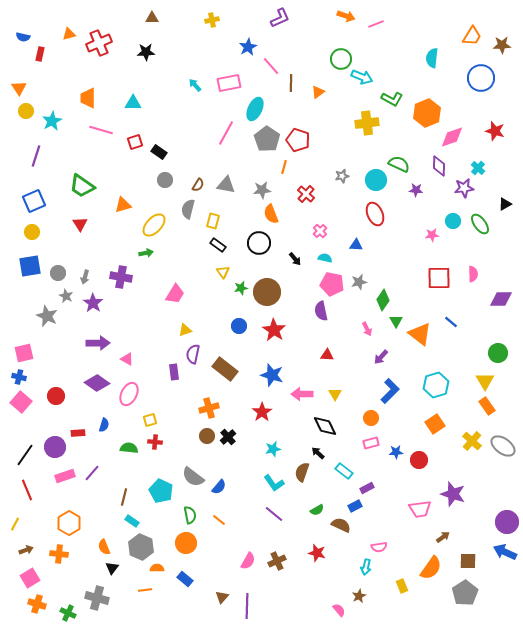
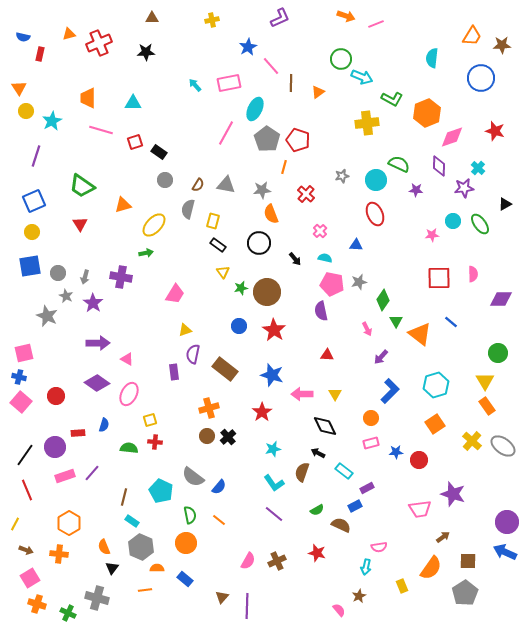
black arrow at (318, 453): rotated 16 degrees counterclockwise
brown arrow at (26, 550): rotated 40 degrees clockwise
